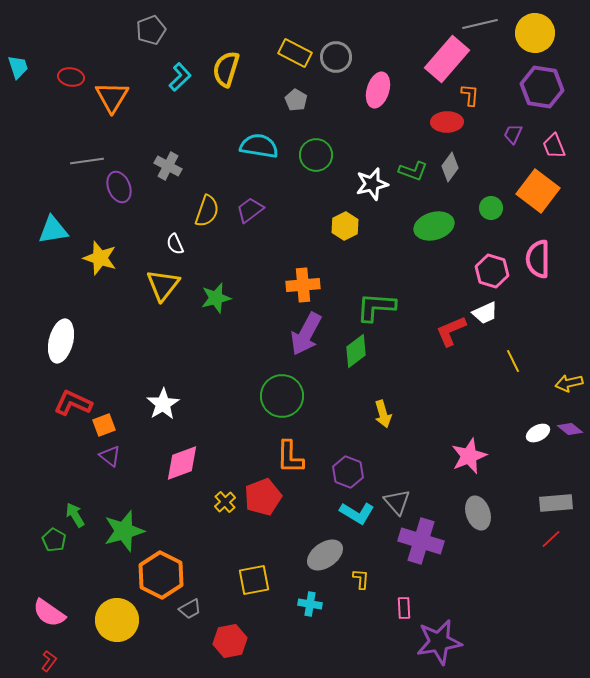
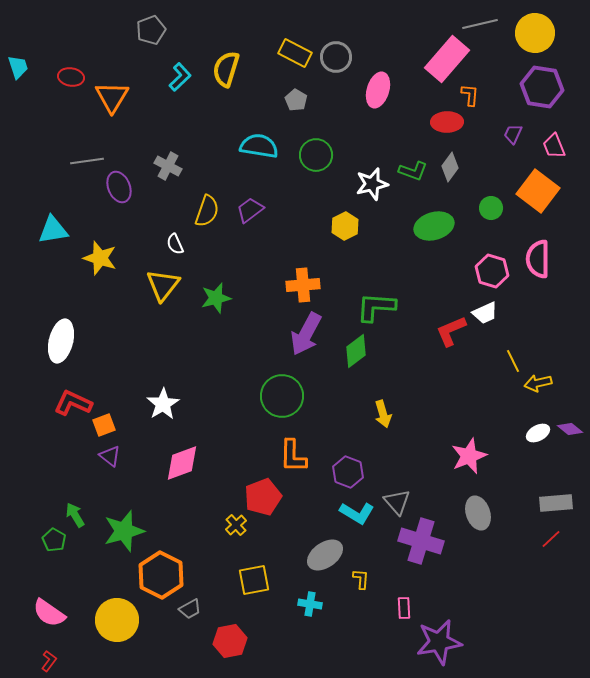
yellow arrow at (569, 383): moved 31 px left
orange L-shape at (290, 457): moved 3 px right, 1 px up
yellow cross at (225, 502): moved 11 px right, 23 px down
